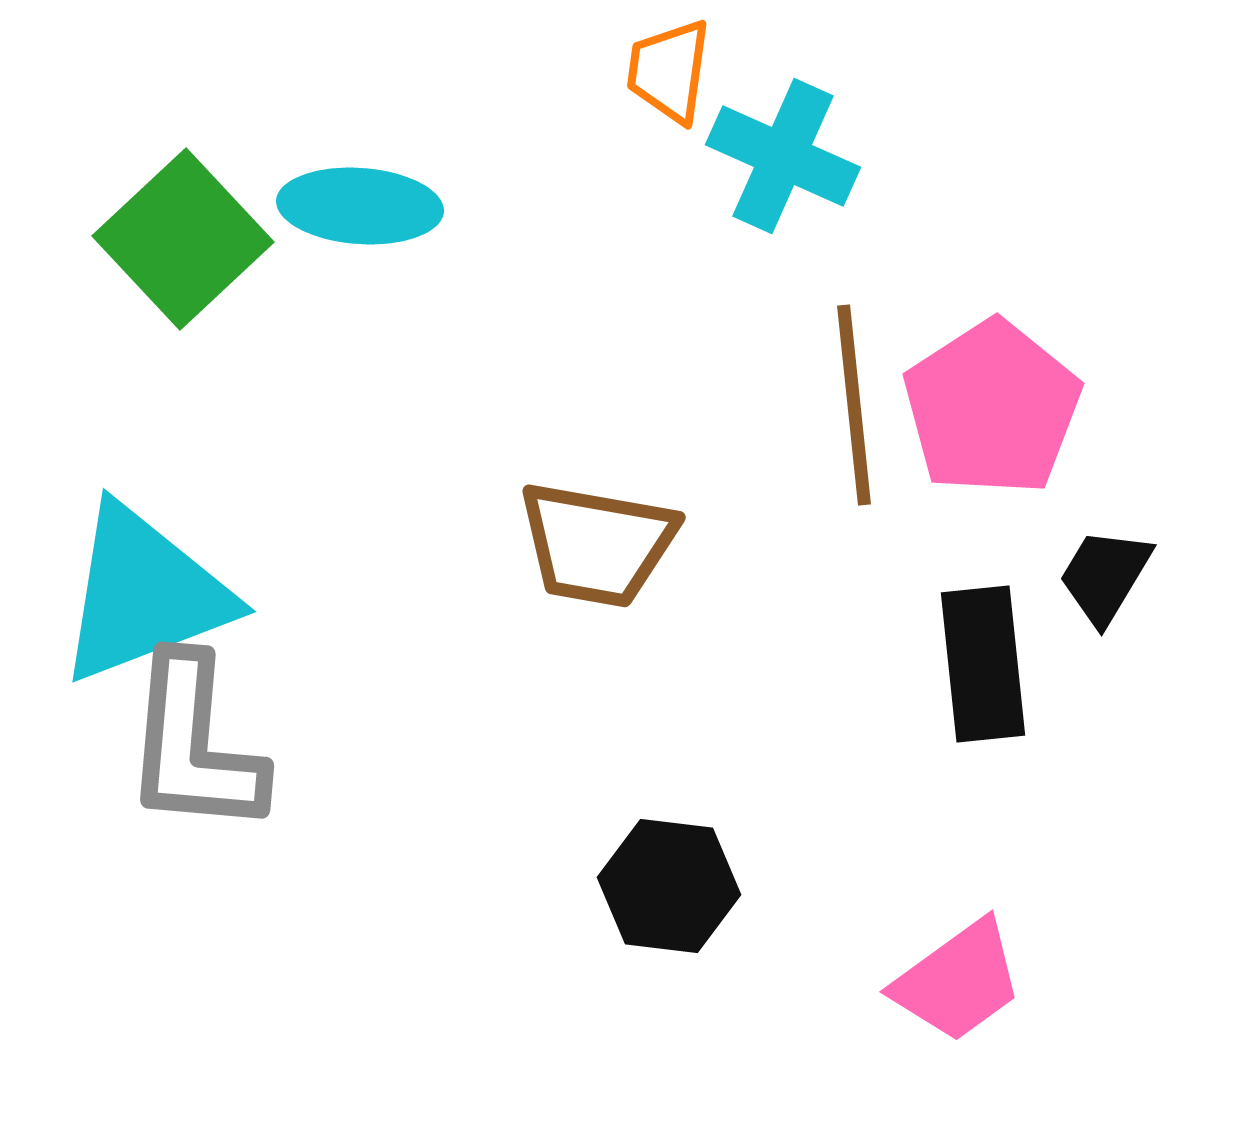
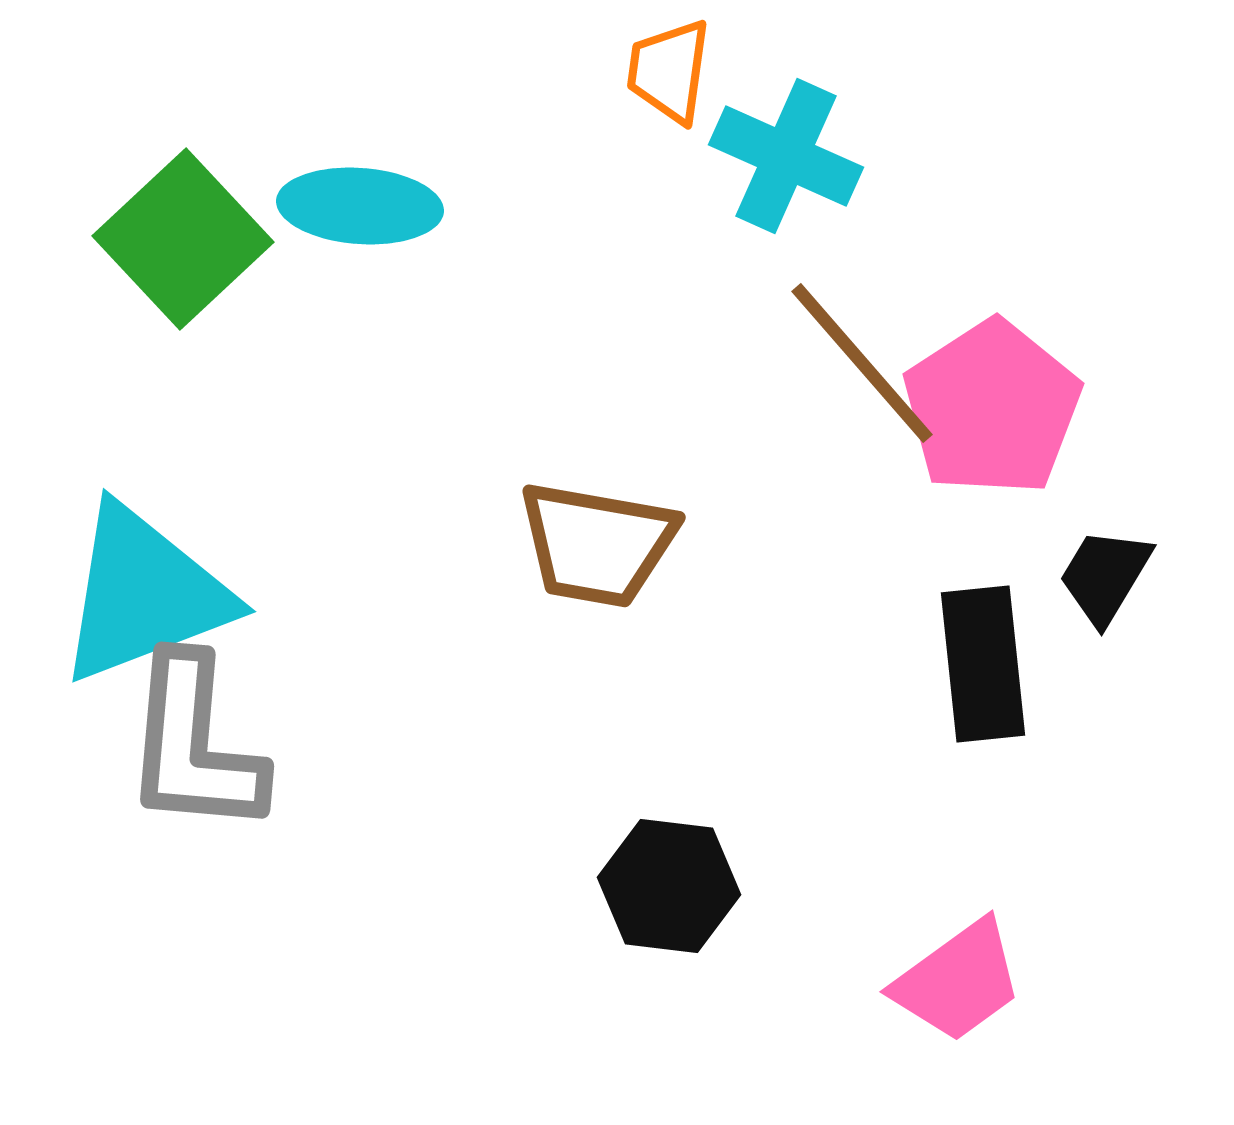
cyan cross: moved 3 px right
brown line: moved 8 px right, 42 px up; rotated 35 degrees counterclockwise
